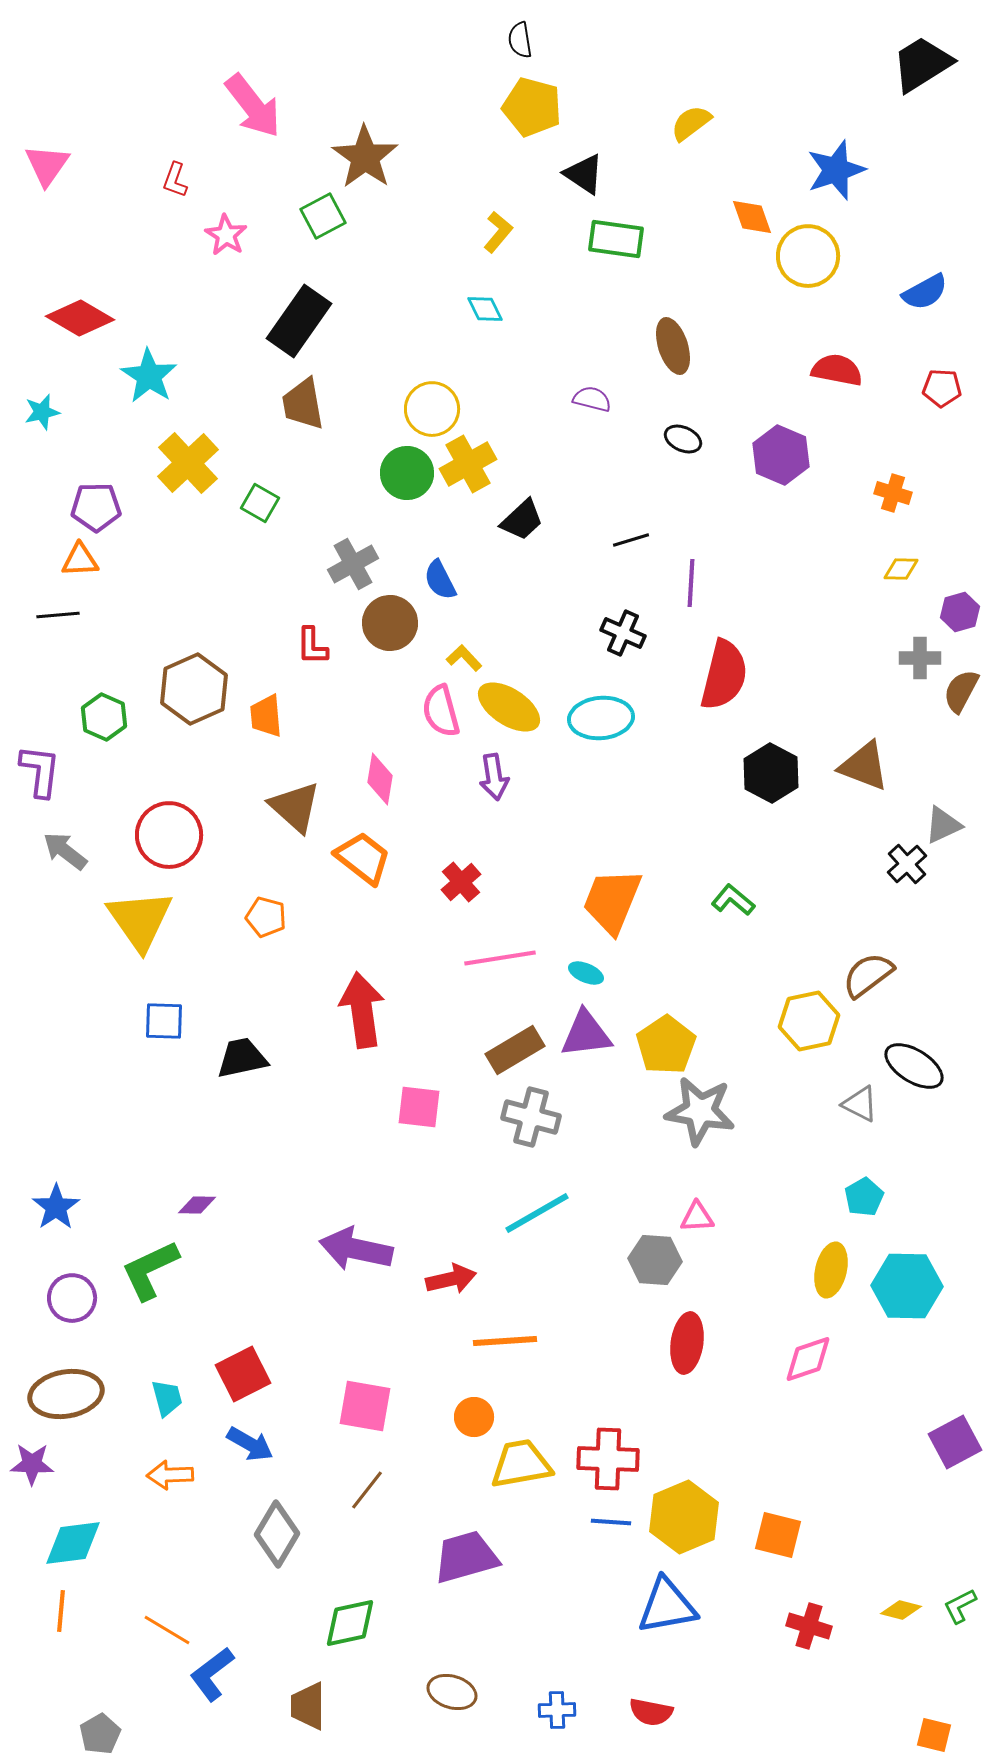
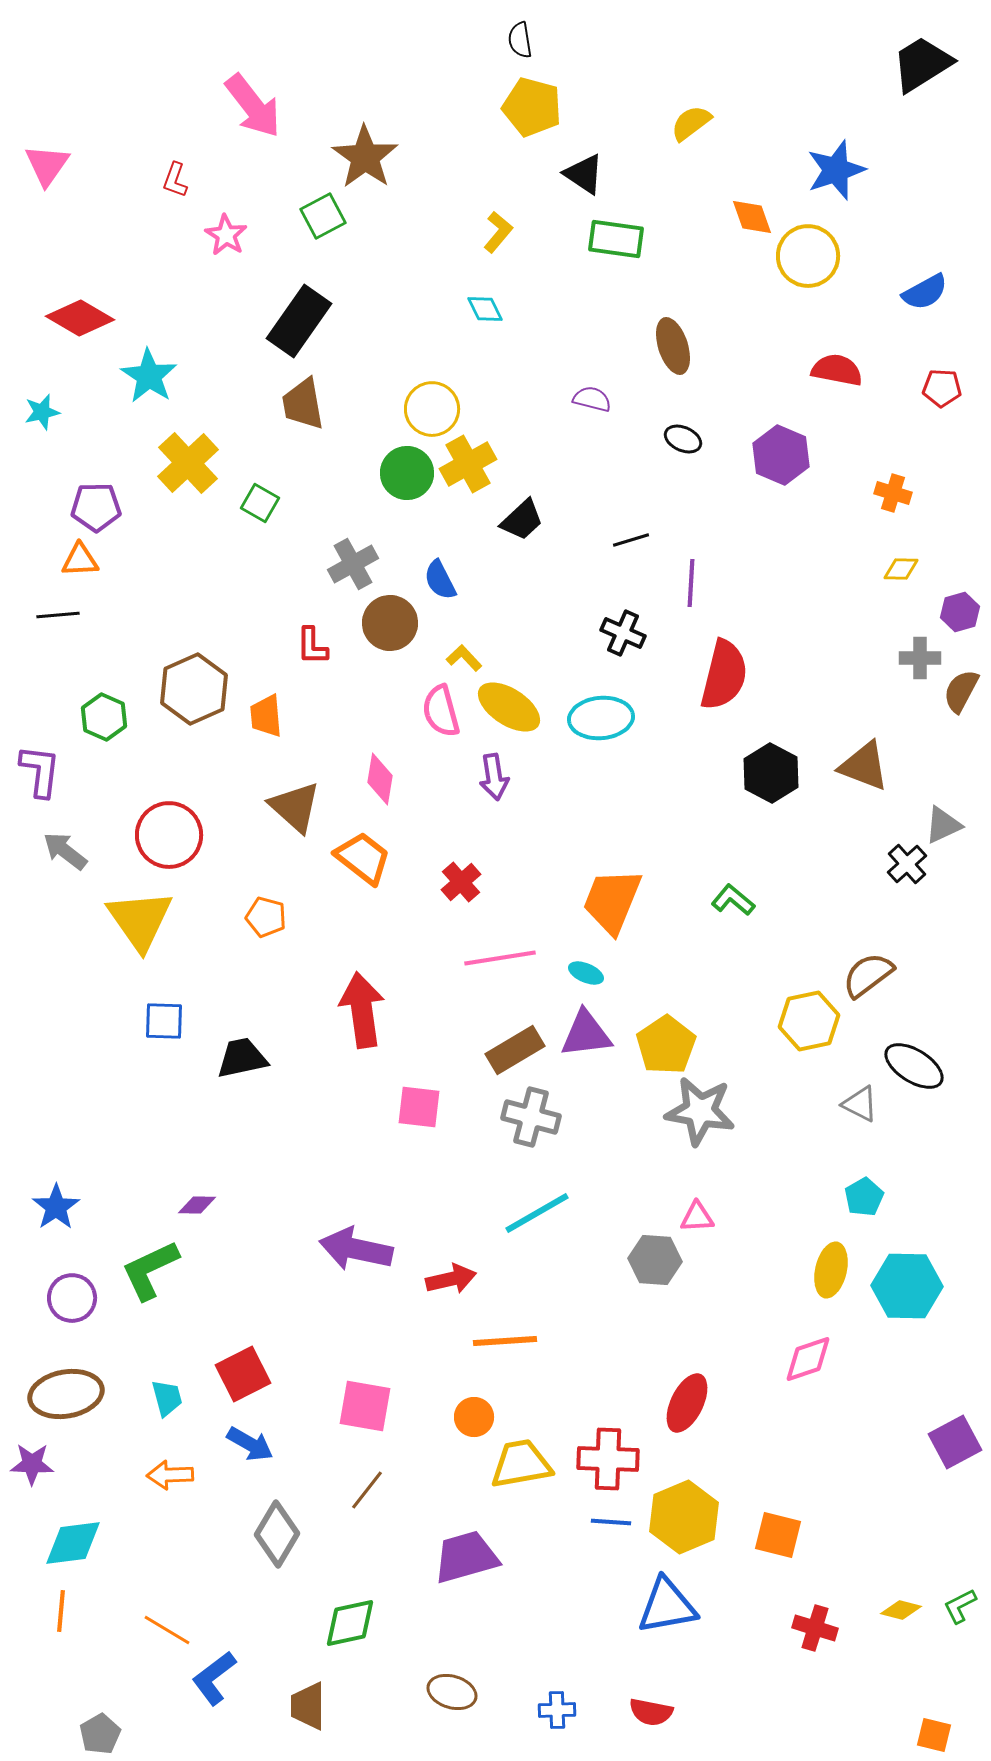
red ellipse at (687, 1343): moved 60 px down; rotated 18 degrees clockwise
red cross at (809, 1626): moved 6 px right, 2 px down
blue L-shape at (212, 1674): moved 2 px right, 4 px down
